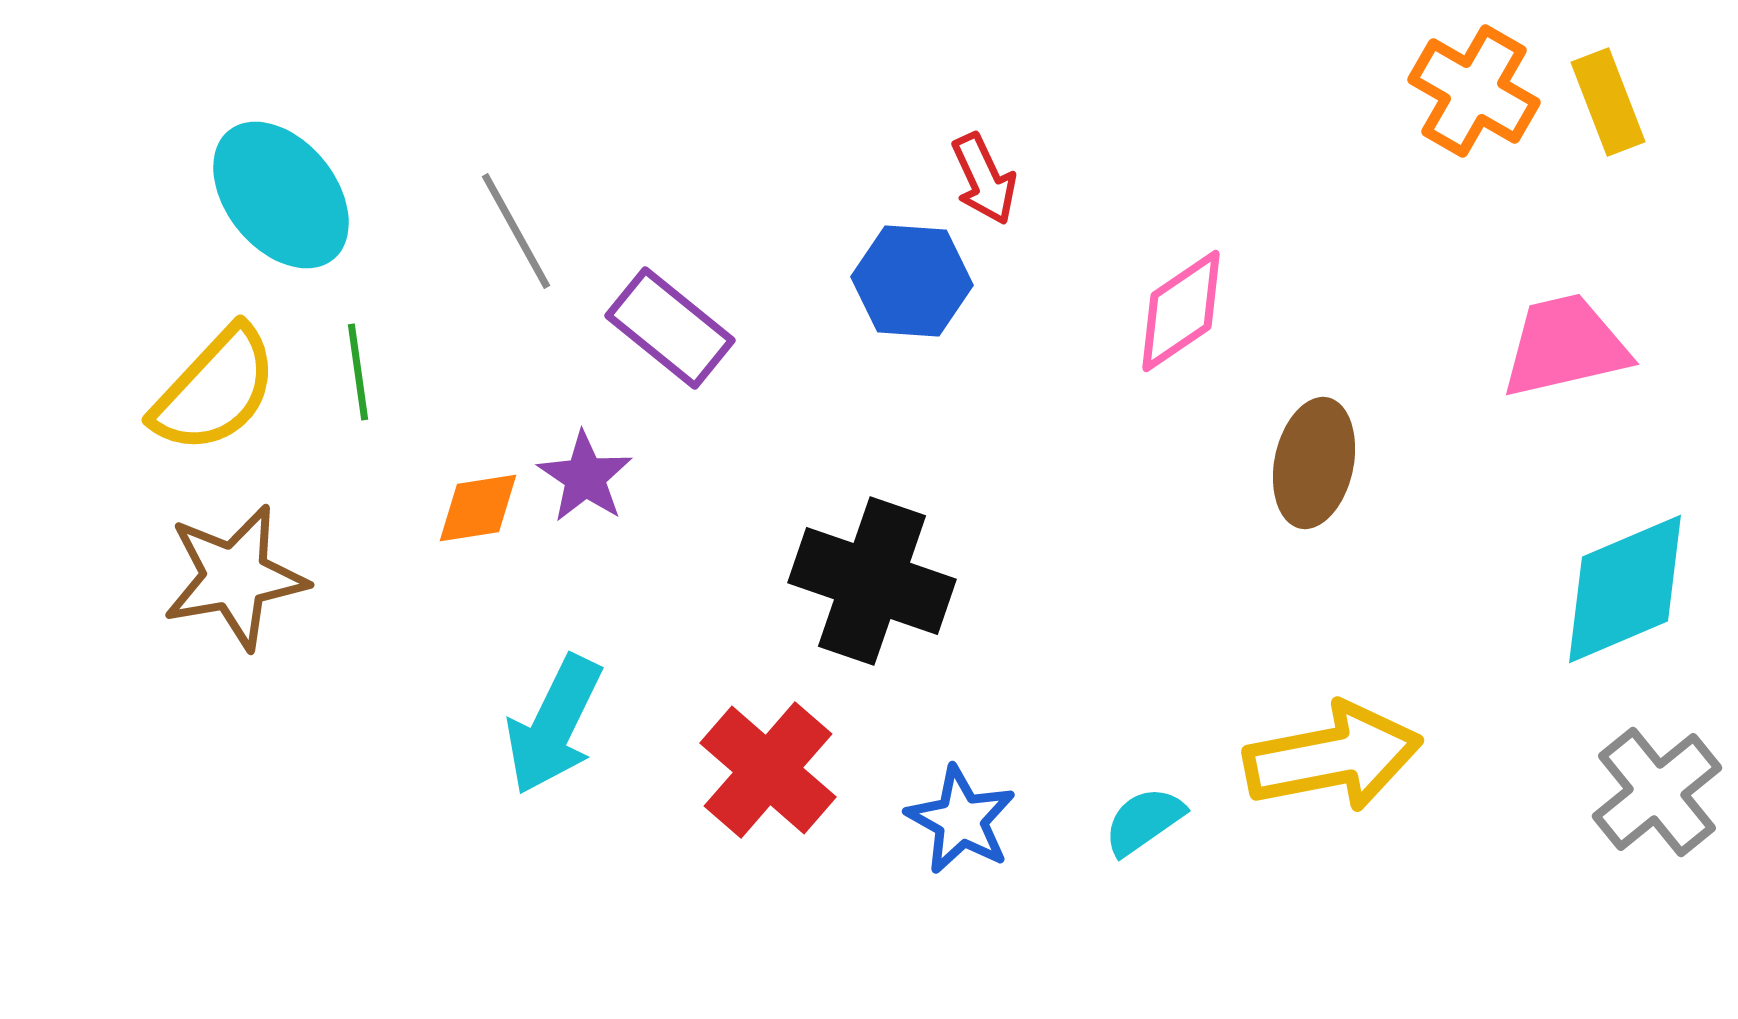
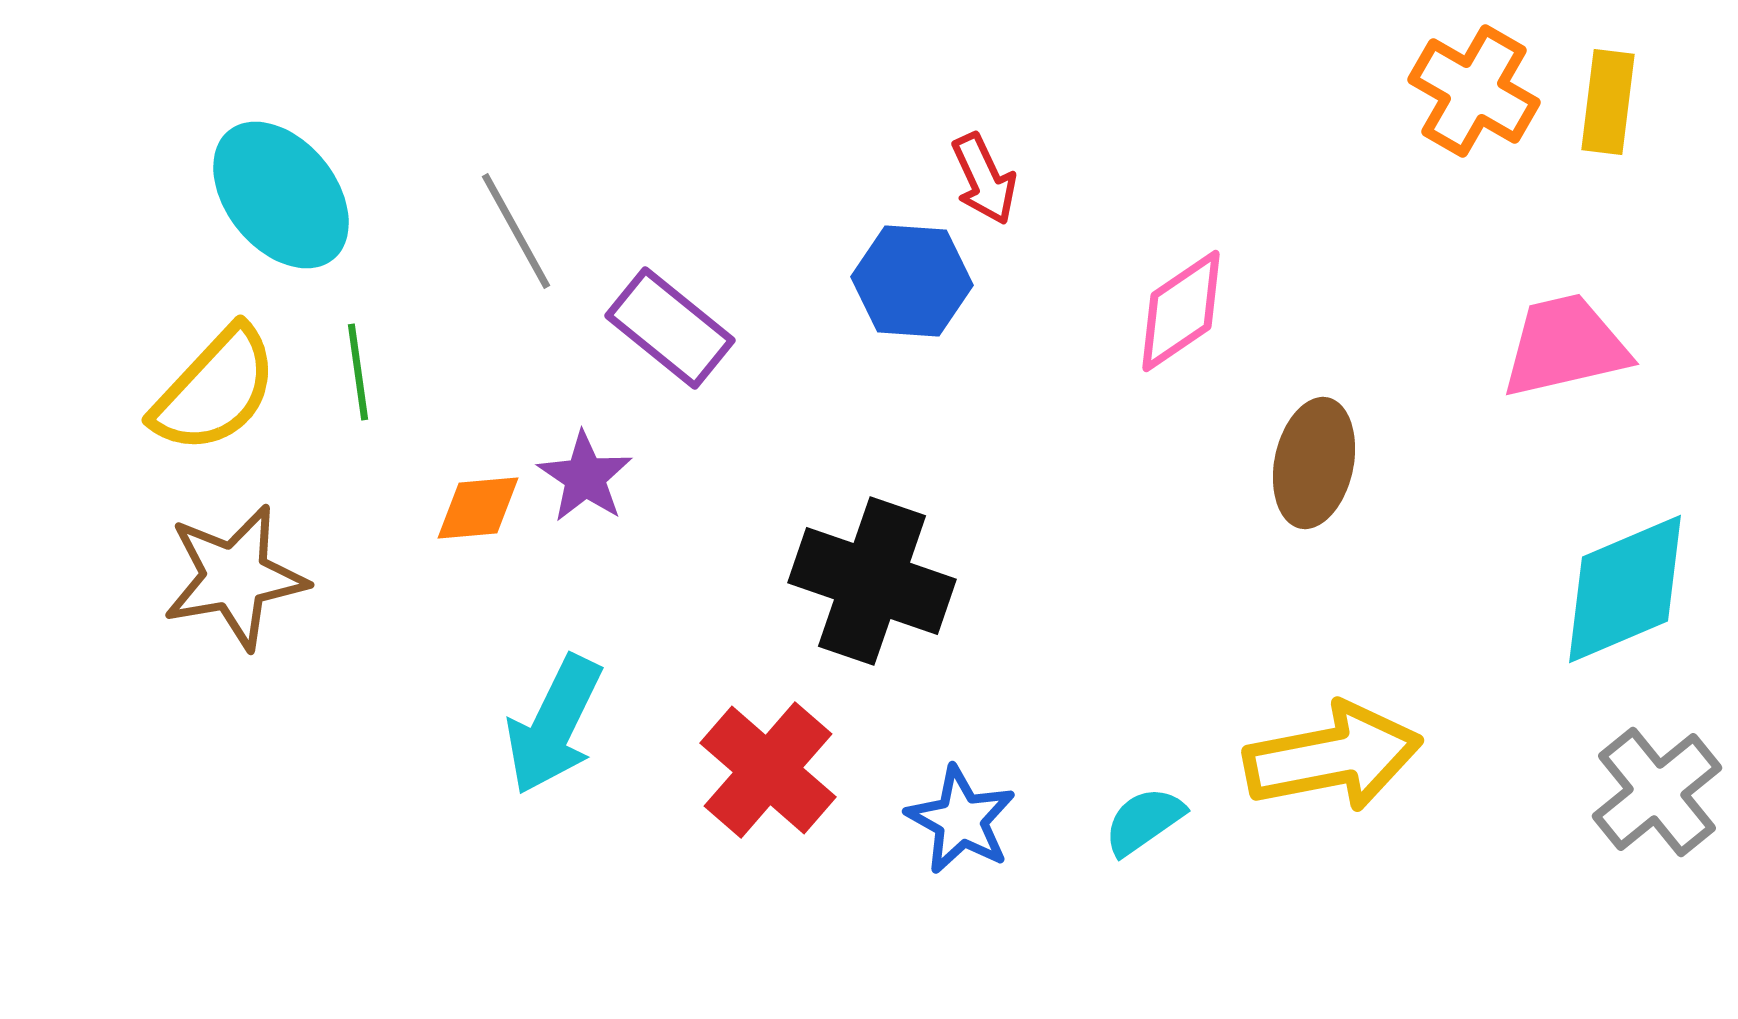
yellow rectangle: rotated 28 degrees clockwise
orange diamond: rotated 4 degrees clockwise
